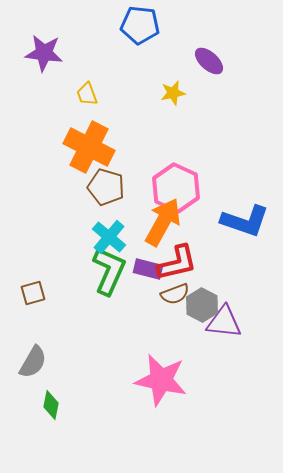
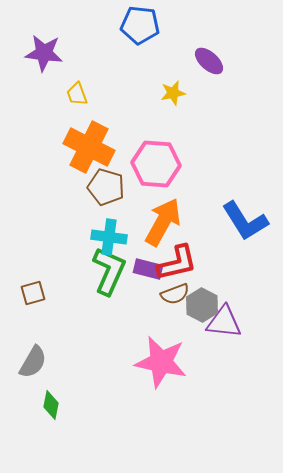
yellow trapezoid: moved 10 px left
pink hexagon: moved 20 px left, 24 px up; rotated 21 degrees counterclockwise
blue L-shape: rotated 39 degrees clockwise
cyan cross: rotated 32 degrees counterclockwise
pink star: moved 18 px up
